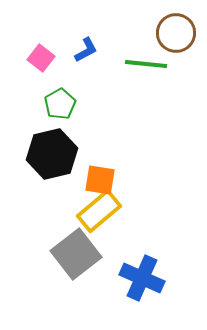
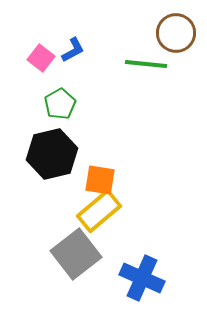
blue L-shape: moved 13 px left
